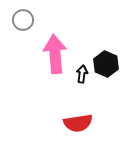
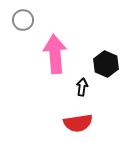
black arrow: moved 13 px down
